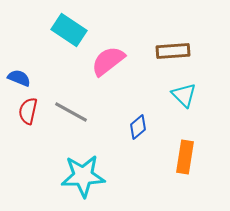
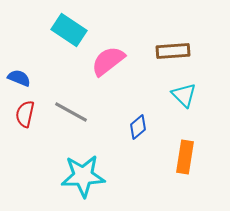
red semicircle: moved 3 px left, 3 px down
